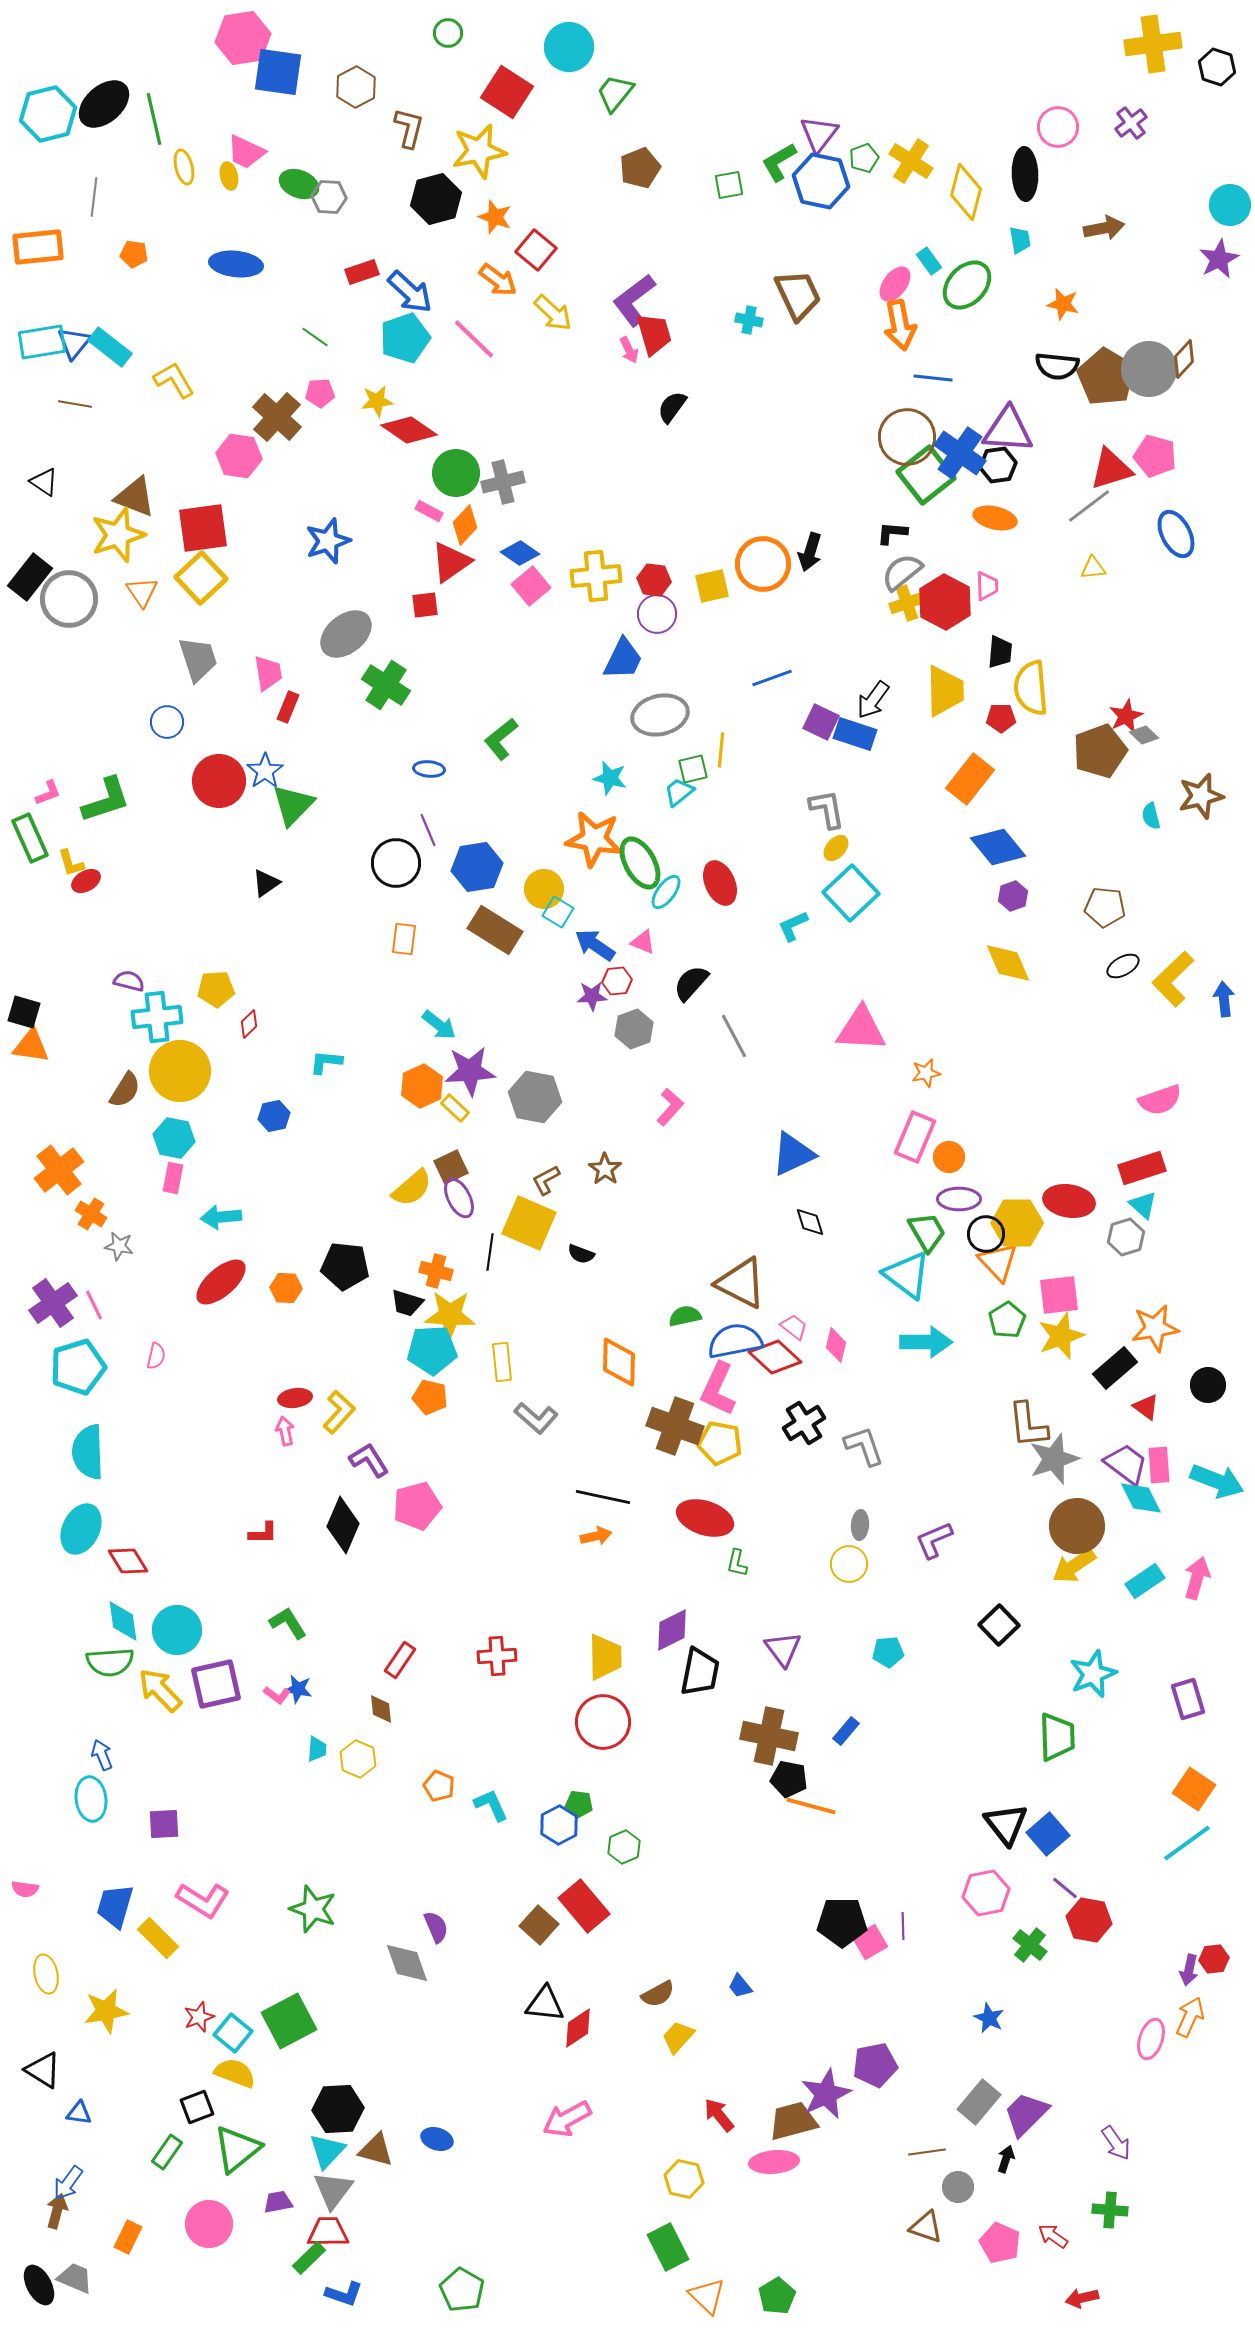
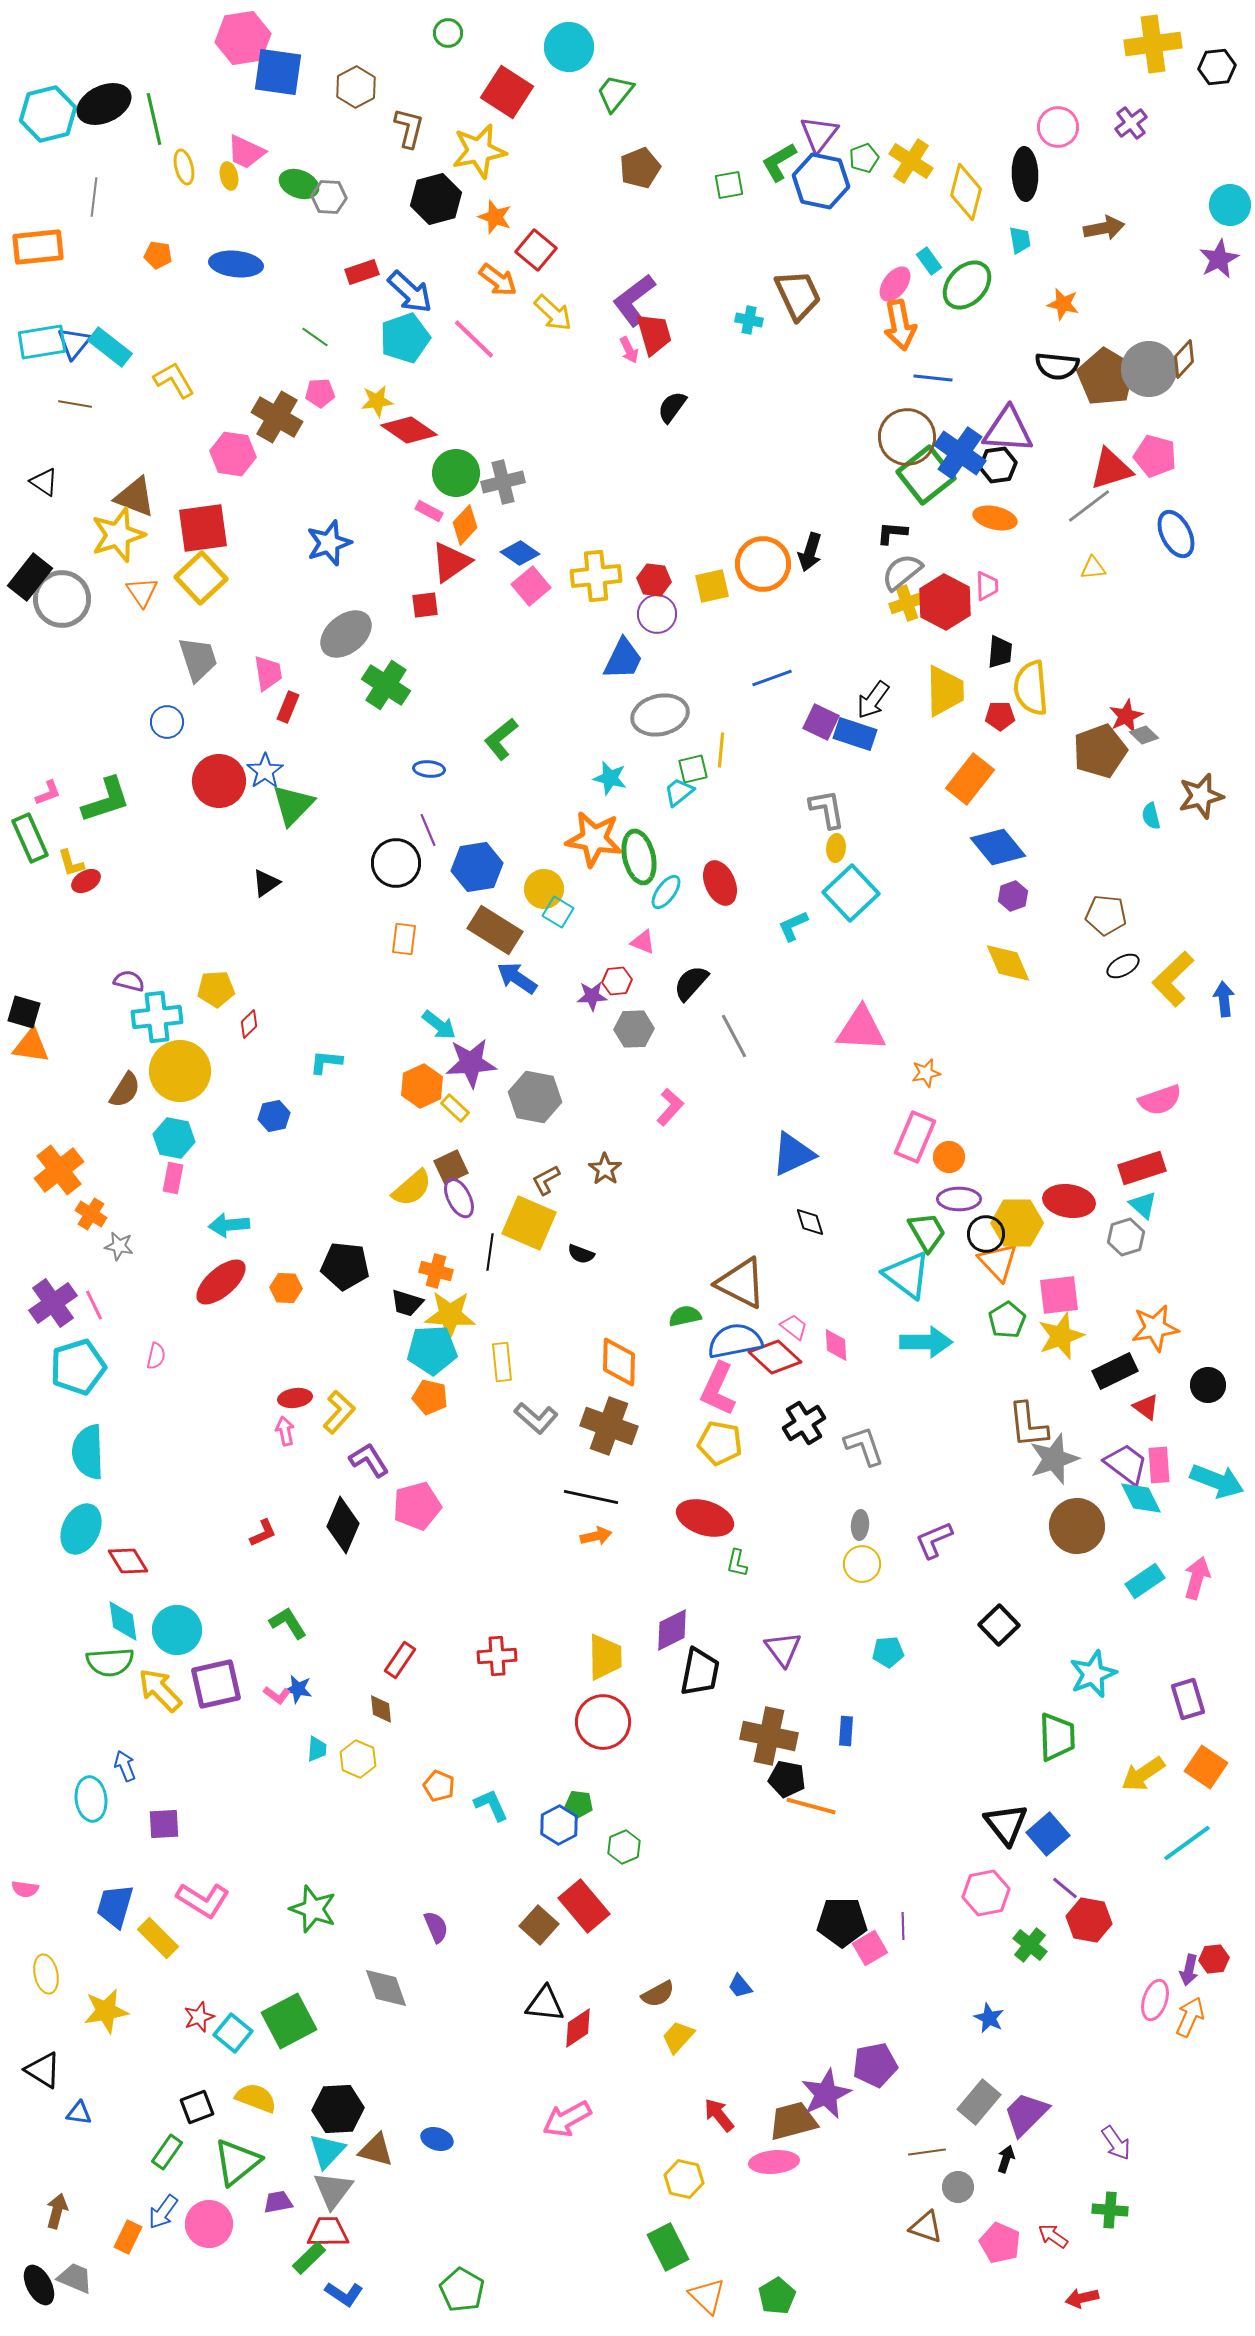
black hexagon at (1217, 67): rotated 24 degrees counterclockwise
black ellipse at (104, 104): rotated 16 degrees clockwise
orange pentagon at (134, 254): moved 24 px right, 1 px down
brown cross at (277, 417): rotated 12 degrees counterclockwise
pink hexagon at (239, 456): moved 6 px left, 2 px up
blue star at (328, 541): moved 1 px right, 2 px down
gray circle at (69, 599): moved 7 px left
red pentagon at (1001, 718): moved 1 px left, 2 px up
yellow ellipse at (836, 848): rotated 36 degrees counterclockwise
green ellipse at (640, 863): moved 1 px left, 6 px up; rotated 16 degrees clockwise
brown pentagon at (1105, 907): moved 1 px right, 8 px down
blue arrow at (595, 945): moved 78 px left, 33 px down
gray hexagon at (634, 1029): rotated 18 degrees clockwise
purple star at (470, 1071): moved 1 px right, 8 px up
cyan arrow at (221, 1217): moved 8 px right, 8 px down
pink diamond at (836, 1345): rotated 16 degrees counterclockwise
black rectangle at (1115, 1368): moved 3 px down; rotated 15 degrees clockwise
brown cross at (675, 1426): moved 66 px left
black line at (603, 1497): moved 12 px left
red L-shape at (263, 1533): rotated 24 degrees counterclockwise
yellow circle at (849, 1564): moved 13 px right
yellow arrow at (1074, 1566): moved 69 px right, 208 px down
blue rectangle at (846, 1731): rotated 36 degrees counterclockwise
blue arrow at (102, 1755): moved 23 px right, 11 px down
black pentagon at (789, 1779): moved 2 px left
orange square at (1194, 1789): moved 12 px right, 22 px up
pink square at (870, 1942): moved 6 px down
gray diamond at (407, 1963): moved 21 px left, 25 px down
pink ellipse at (1151, 2039): moved 4 px right, 39 px up
yellow semicircle at (235, 2073): moved 21 px right, 25 px down
green triangle at (237, 2149): moved 13 px down
blue arrow at (68, 2183): moved 95 px right, 29 px down
blue L-shape at (344, 2294): rotated 15 degrees clockwise
